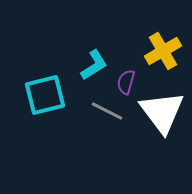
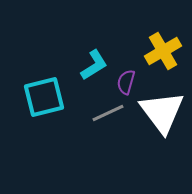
cyan square: moved 1 px left, 2 px down
gray line: moved 1 px right, 2 px down; rotated 52 degrees counterclockwise
